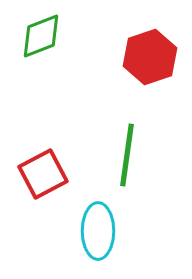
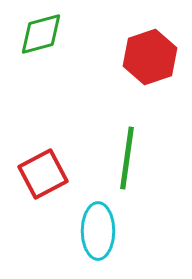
green diamond: moved 2 px up; rotated 6 degrees clockwise
green line: moved 3 px down
